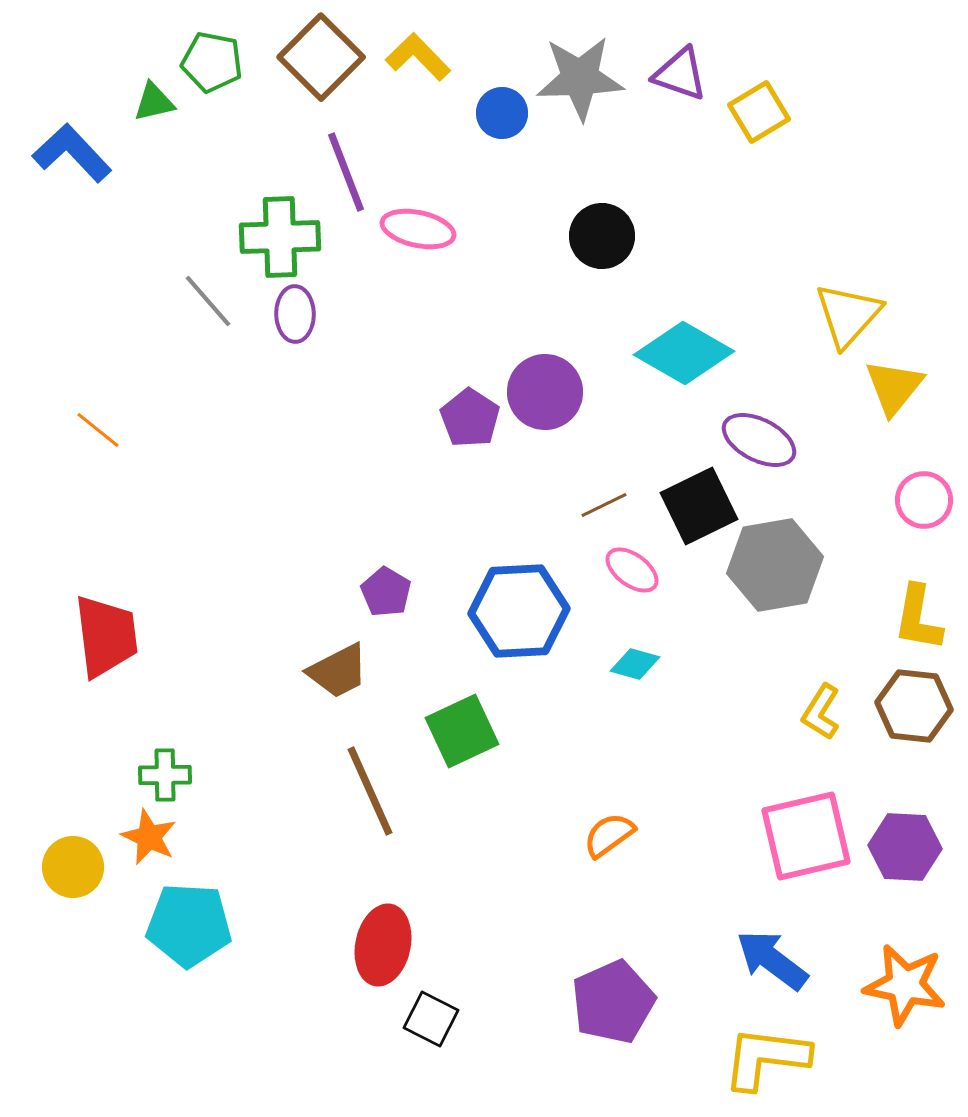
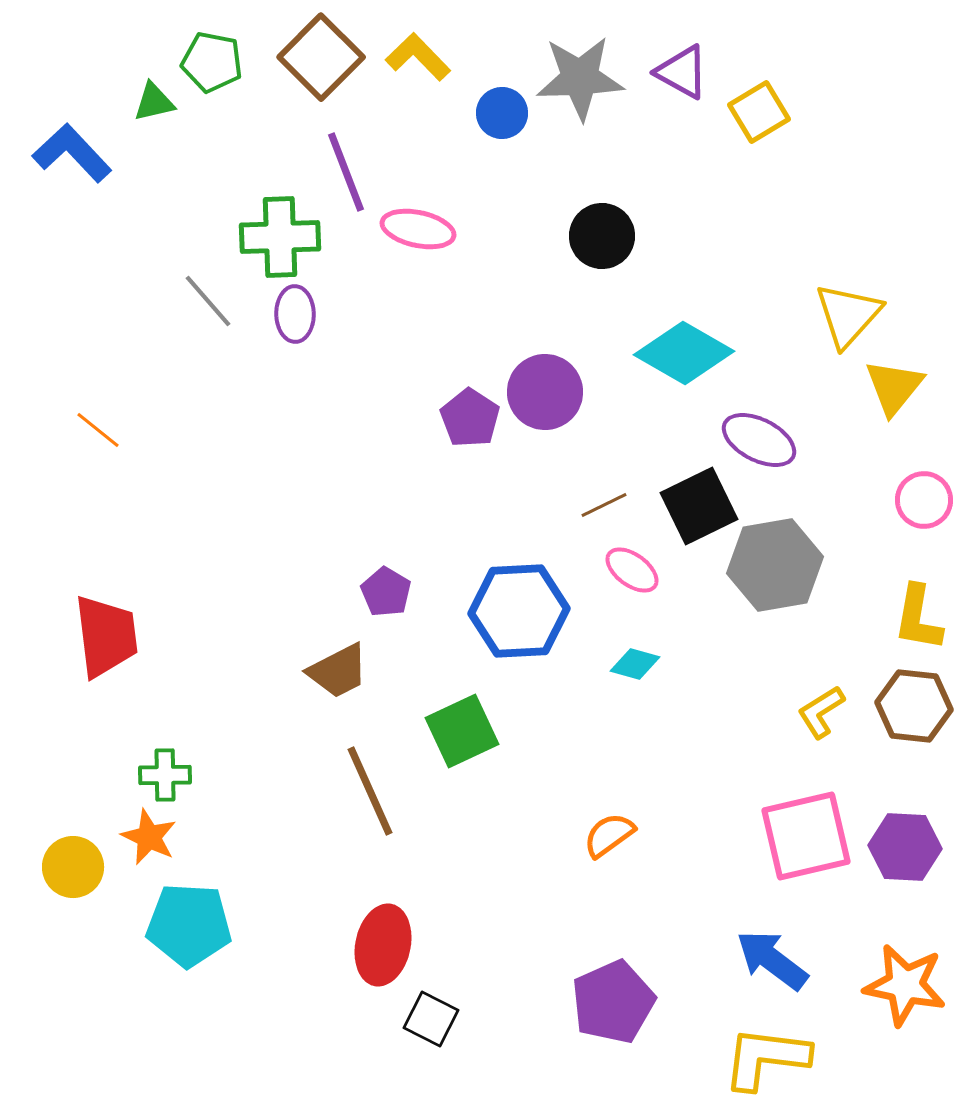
purple triangle at (680, 74): moved 2 px right, 2 px up; rotated 10 degrees clockwise
yellow L-shape at (821, 712): rotated 26 degrees clockwise
